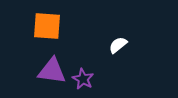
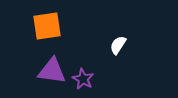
orange square: rotated 12 degrees counterclockwise
white semicircle: rotated 18 degrees counterclockwise
